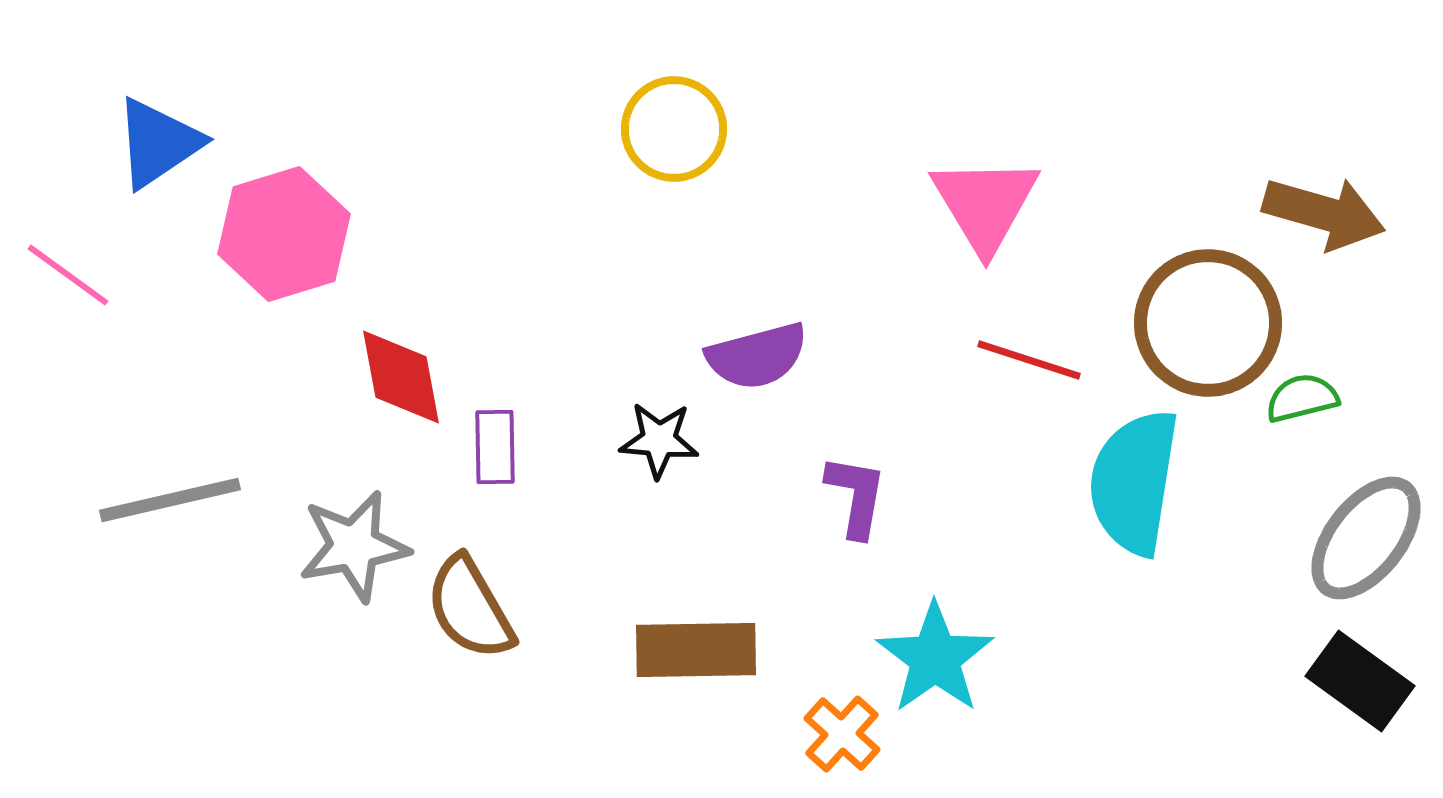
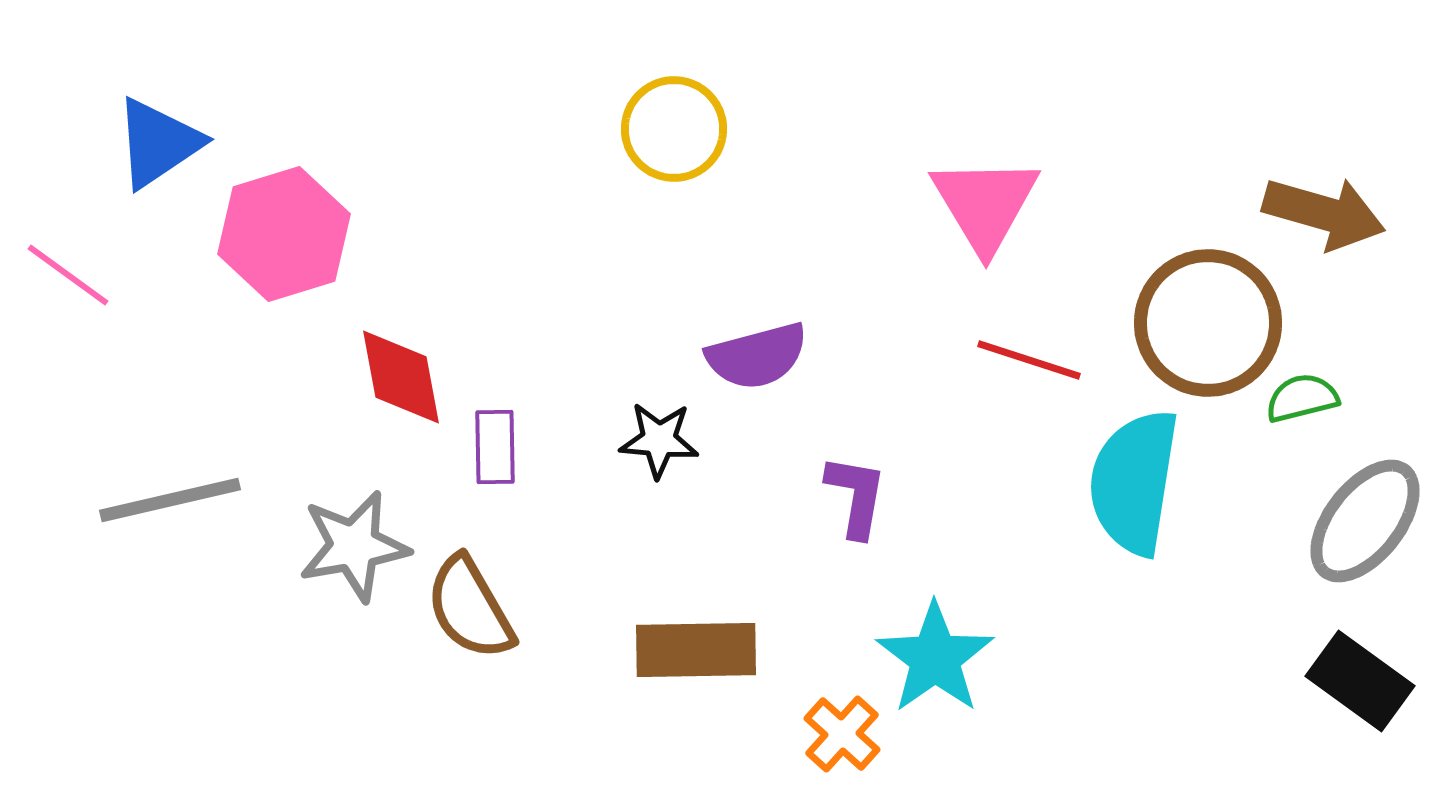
gray ellipse: moved 1 px left, 17 px up
